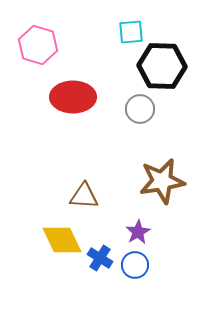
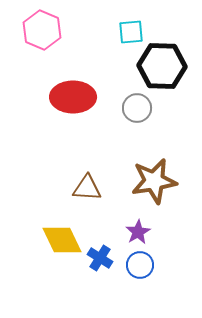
pink hexagon: moved 4 px right, 15 px up; rotated 6 degrees clockwise
gray circle: moved 3 px left, 1 px up
brown star: moved 8 px left
brown triangle: moved 3 px right, 8 px up
blue circle: moved 5 px right
